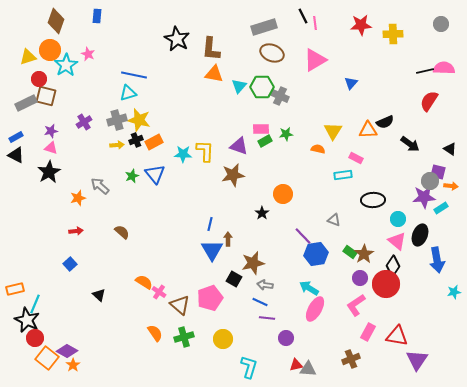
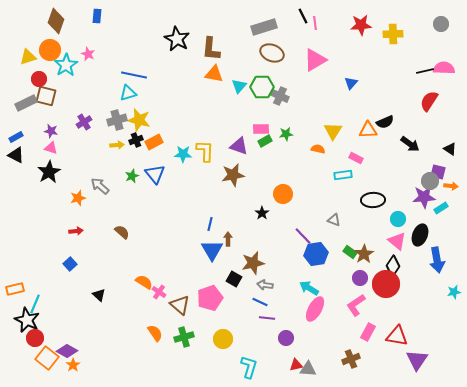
purple star at (51, 131): rotated 24 degrees clockwise
